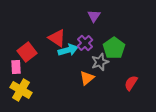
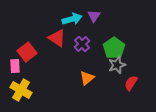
purple cross: moved 3 px left, 1 px down
cyan arrow: moved 4 px right, 31 px up
gray star: moved 17 px right, 3 px down
pink rectangle: moved 1 px left, 1 px up
